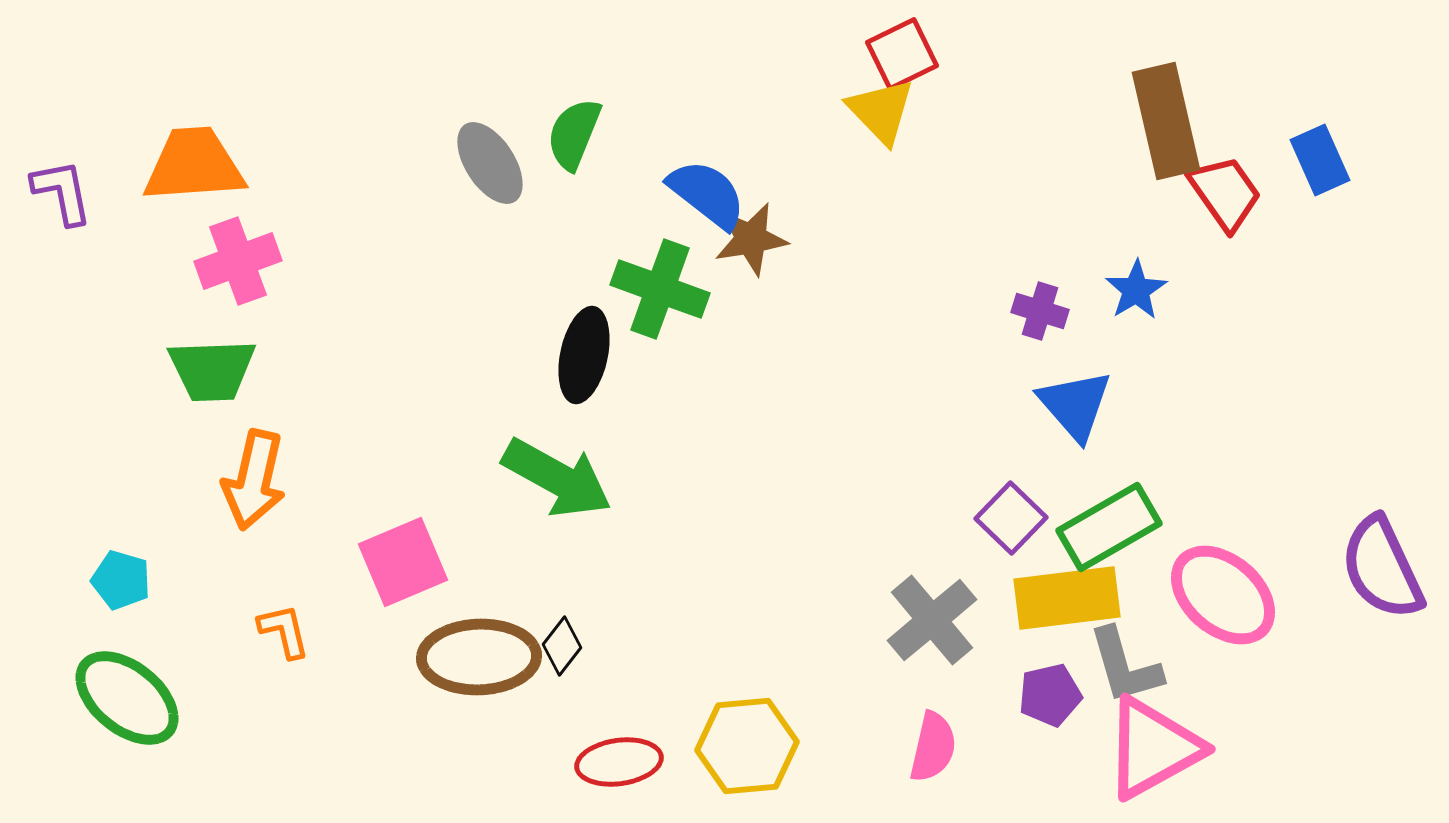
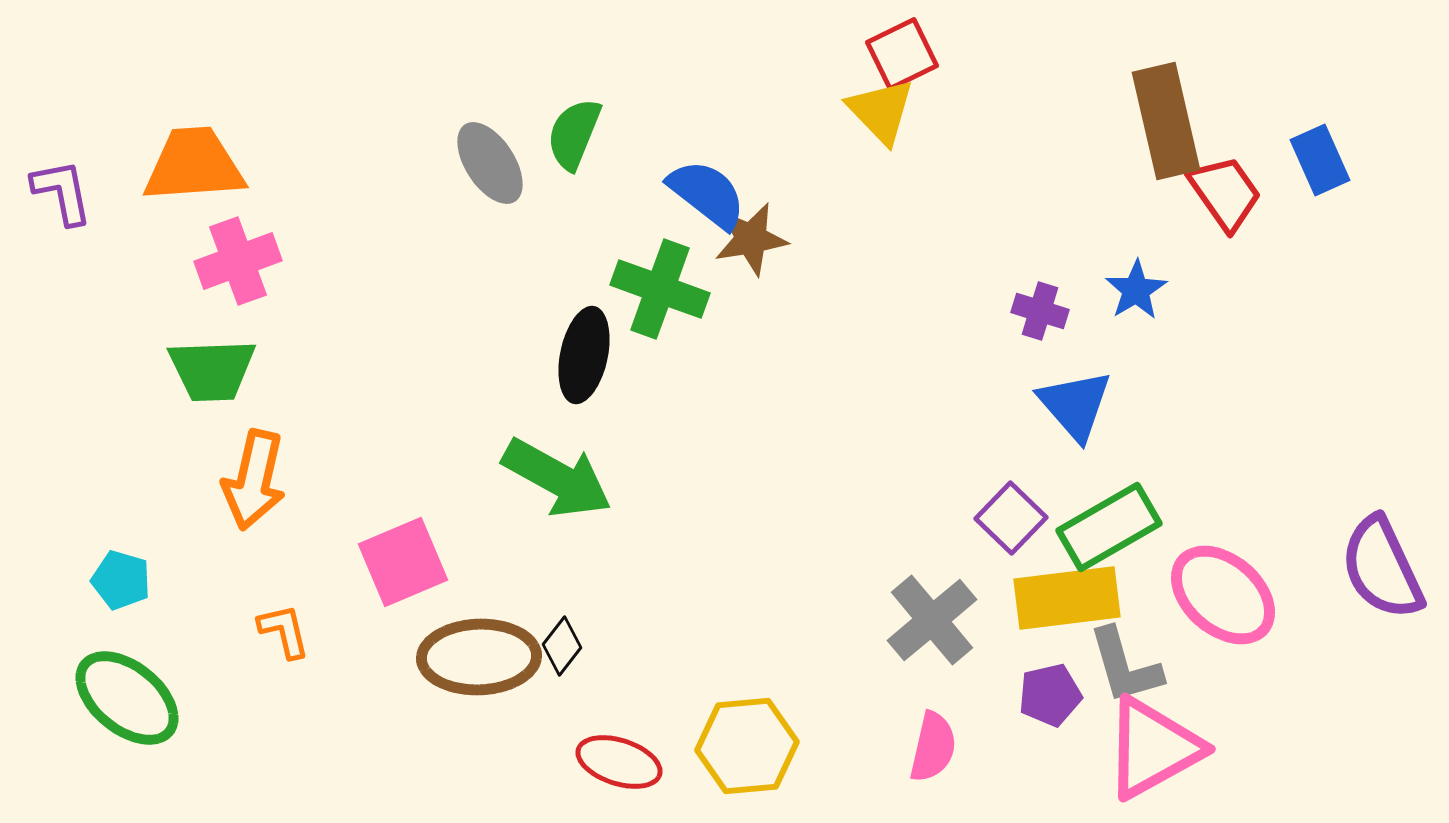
red ellipse: rotated 26 degrees clockwise
